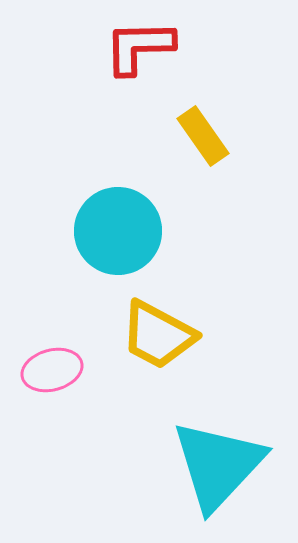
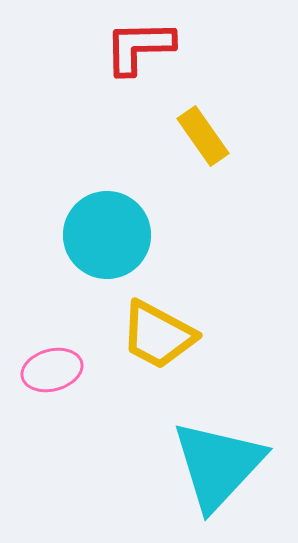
cyan circle: moved 11 px left, 4 px down
